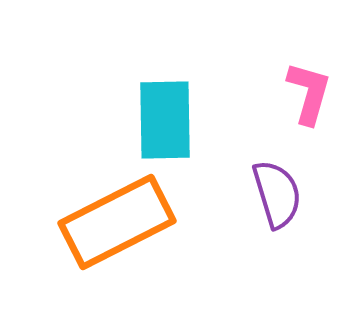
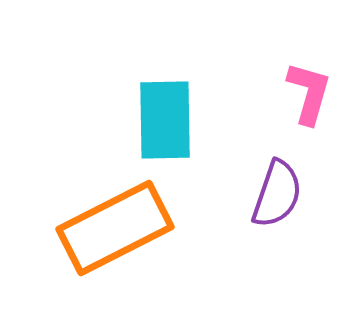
purple semicircle: rotated 36 degrees clockwise
orange rectangle: moved 2 px left, 6 px down
